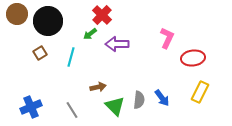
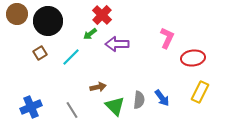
cyan line: rotated 30 degrees clockwise
